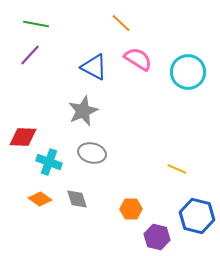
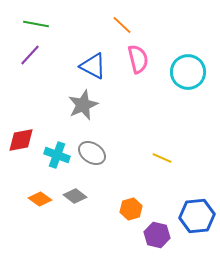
orange line: moved 1 px right, 2 px down
pink semicircle: rotated 44 degrees clockwise
blue triangle: moved 1 px left, 1 px up
gray star: moved 6 px up
red diamond: moved 2 px left, 3 px down; rotated 12 degrees counterclockwise
gray ellipse: rotated 20 degrees clockwise
cyan cross: moved 8 px right, 7 px up
yellow line: moved 15 px left, 11 px up
gray diamond: moved 2 px left, 3 px up; rotated 35 degrees counterclockwise
orange hexagon: rotated 15 degrees counterclockwise
blue hexagon: rotated 20 degrees counterclockwise
purple hexagon: moved 2 px up
